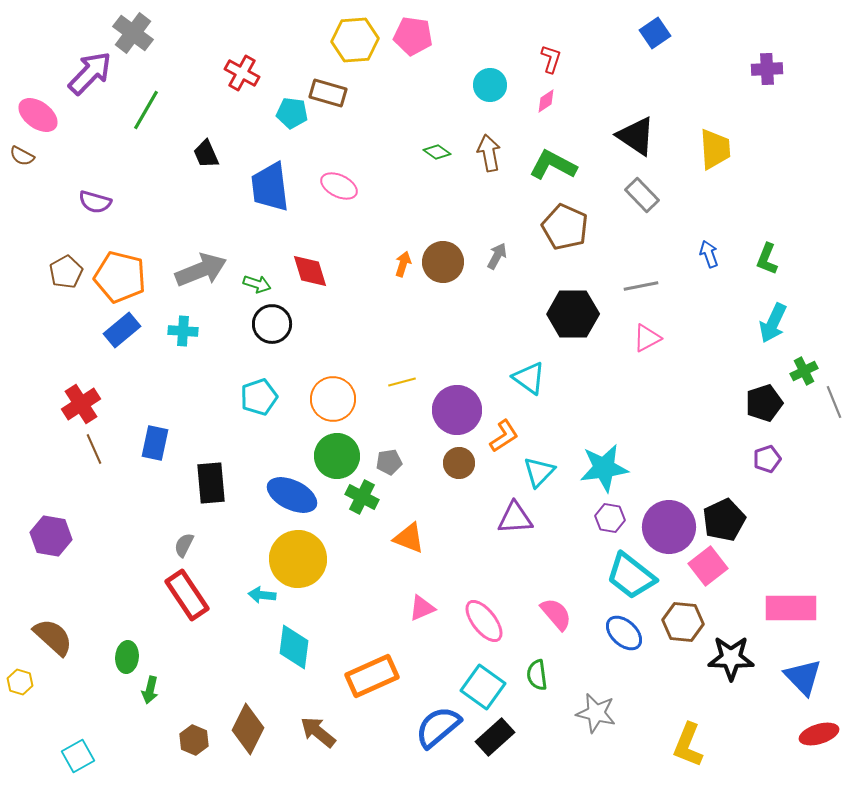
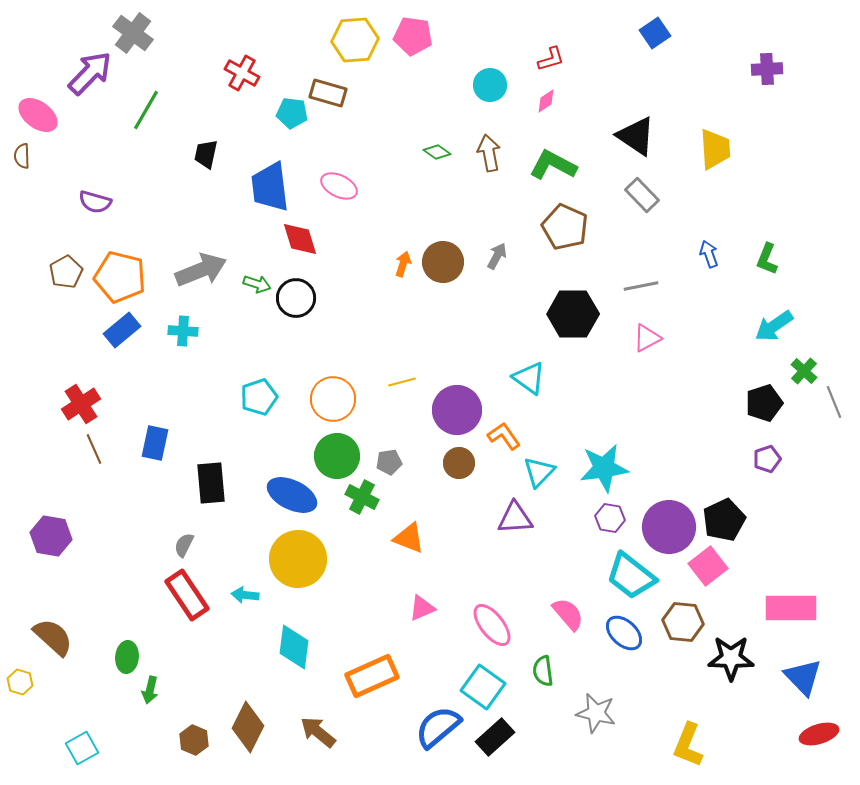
red L-shape at (551, 59): rotated 56 degrees clockwise
black trapezoid at (206, 154): rotated 36 degrees clockwise
brown semicircle at (22, 156): rotated 60 degrees clockwise
red diamond at (310, 271): moved 10 px left, 32 px up
cyan arrow at (773, 323): moved 1 px right, 3 px down; rotated 30 degrees clockwise
black circle at (272, 324): moved 24 px right, 26 px up
green cross at (804, 371): rotated 20 degrees counterclockwise
orange L-shape at (504, 436): rotated 92 degrees counterclockwise
cyan arrow at (262, 595): moved 17 px left
pink semicircle at (556, 614): moved 12 px right
pink ellipse at (484, 621): moved 8 px right, 4 px down
green semicircle at (537, 675): moved 6 px right, 4 px up
brown diamond at (248, 729): moved 2 px up
cyan square at (78, 756): moved 4 px right, 8 px up
